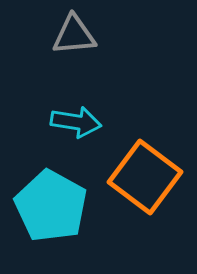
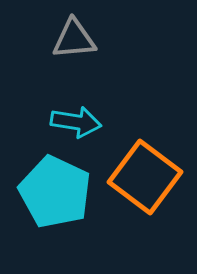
gray triangle: moved 4 px down
cyan pentagon: moved 4 px right, 14 px up; rotated 4 degrees counterclockwise
